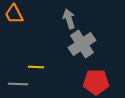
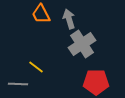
orange trapezoid: moved 27 px right
yellow line: rotated 35 degrees clockwise
